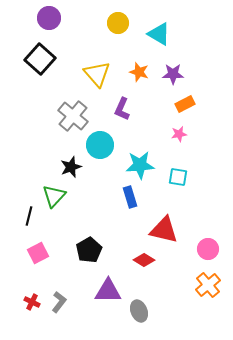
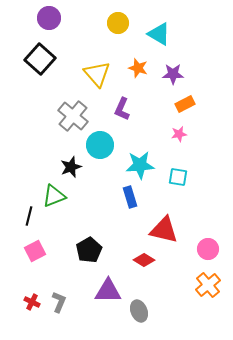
orange star: moved 1 px left, 4 px up
green triangle: rotated 25 degrees clockwise
pink square: moved 3 px left, 2 px up
gray L-shape: rotated 15 degrees counterclockwise
